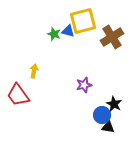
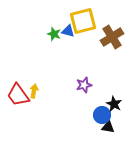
yellow arrow: moved 20 px down
